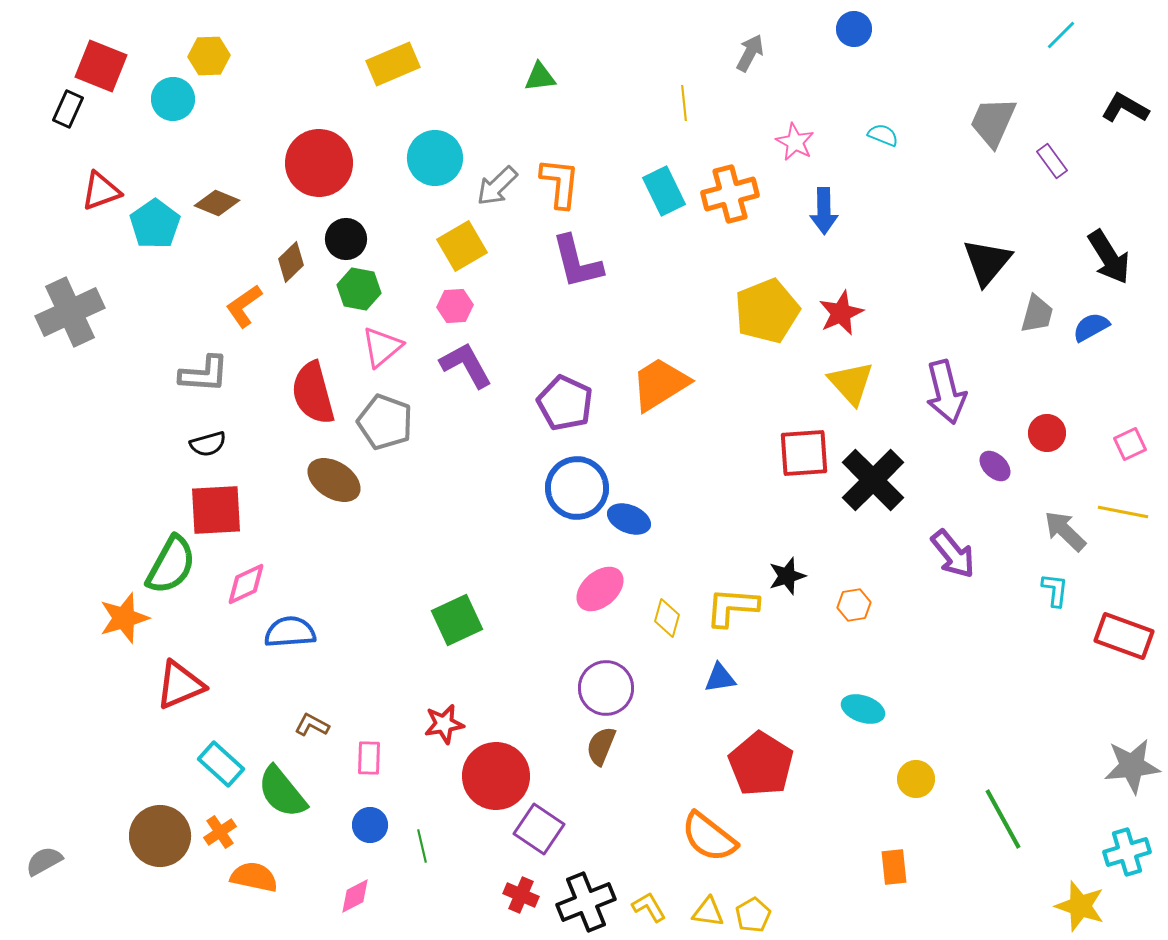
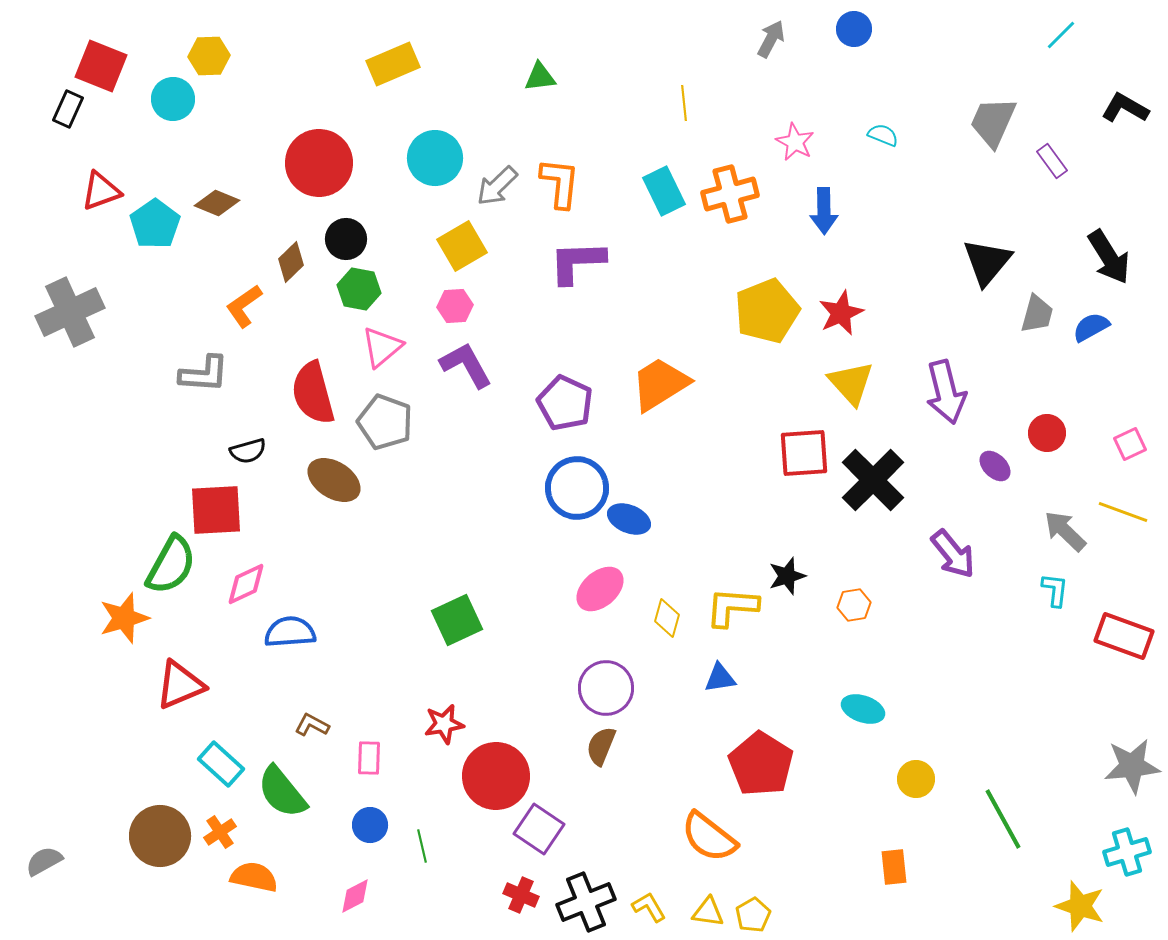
gray arrow at (750, 53): moved 21 px right, 14 px up
purple L-shape at (577, 262): rotated 102 degrees clockwise
black semicircle at (208, 444): moved 40 px right, 7 px down
yellow line at (1123, 512): rotated 9 degrees clockwise
